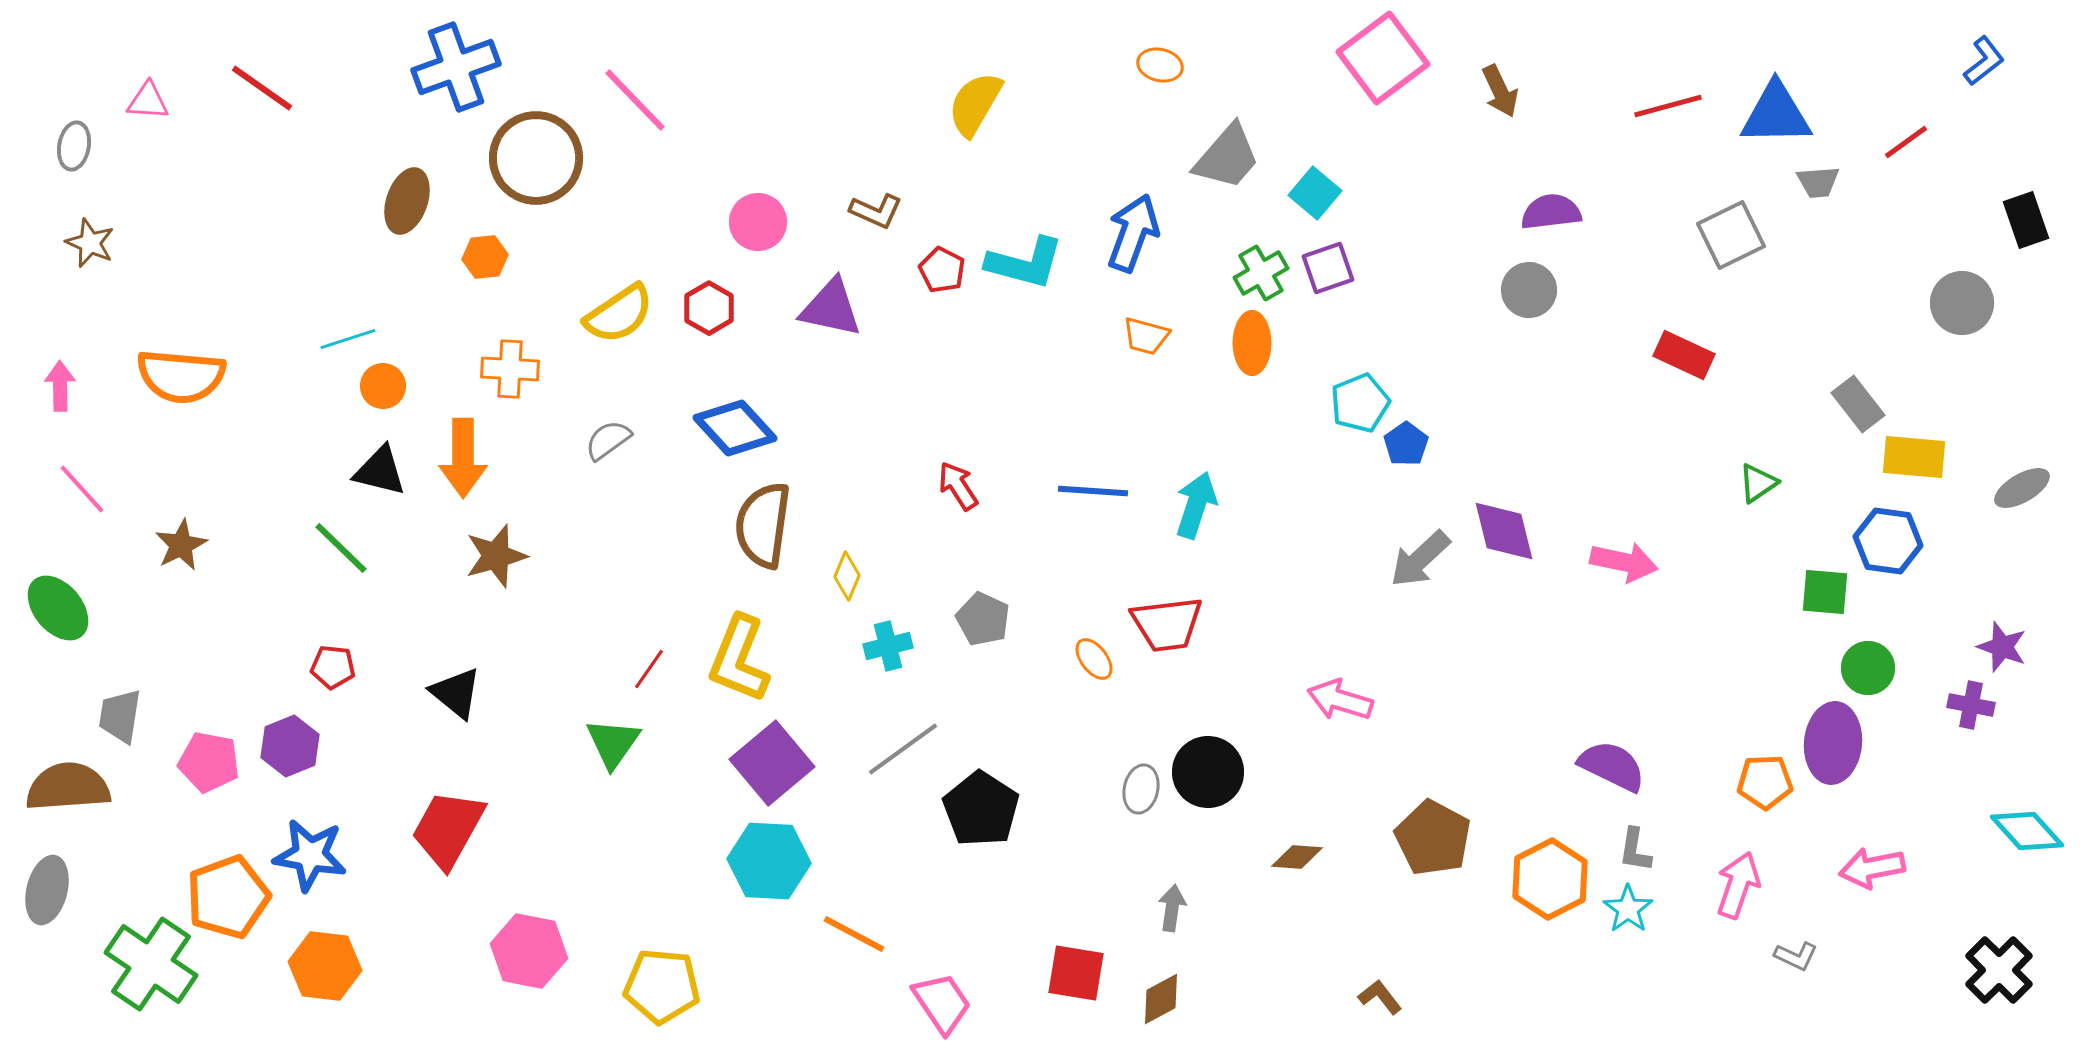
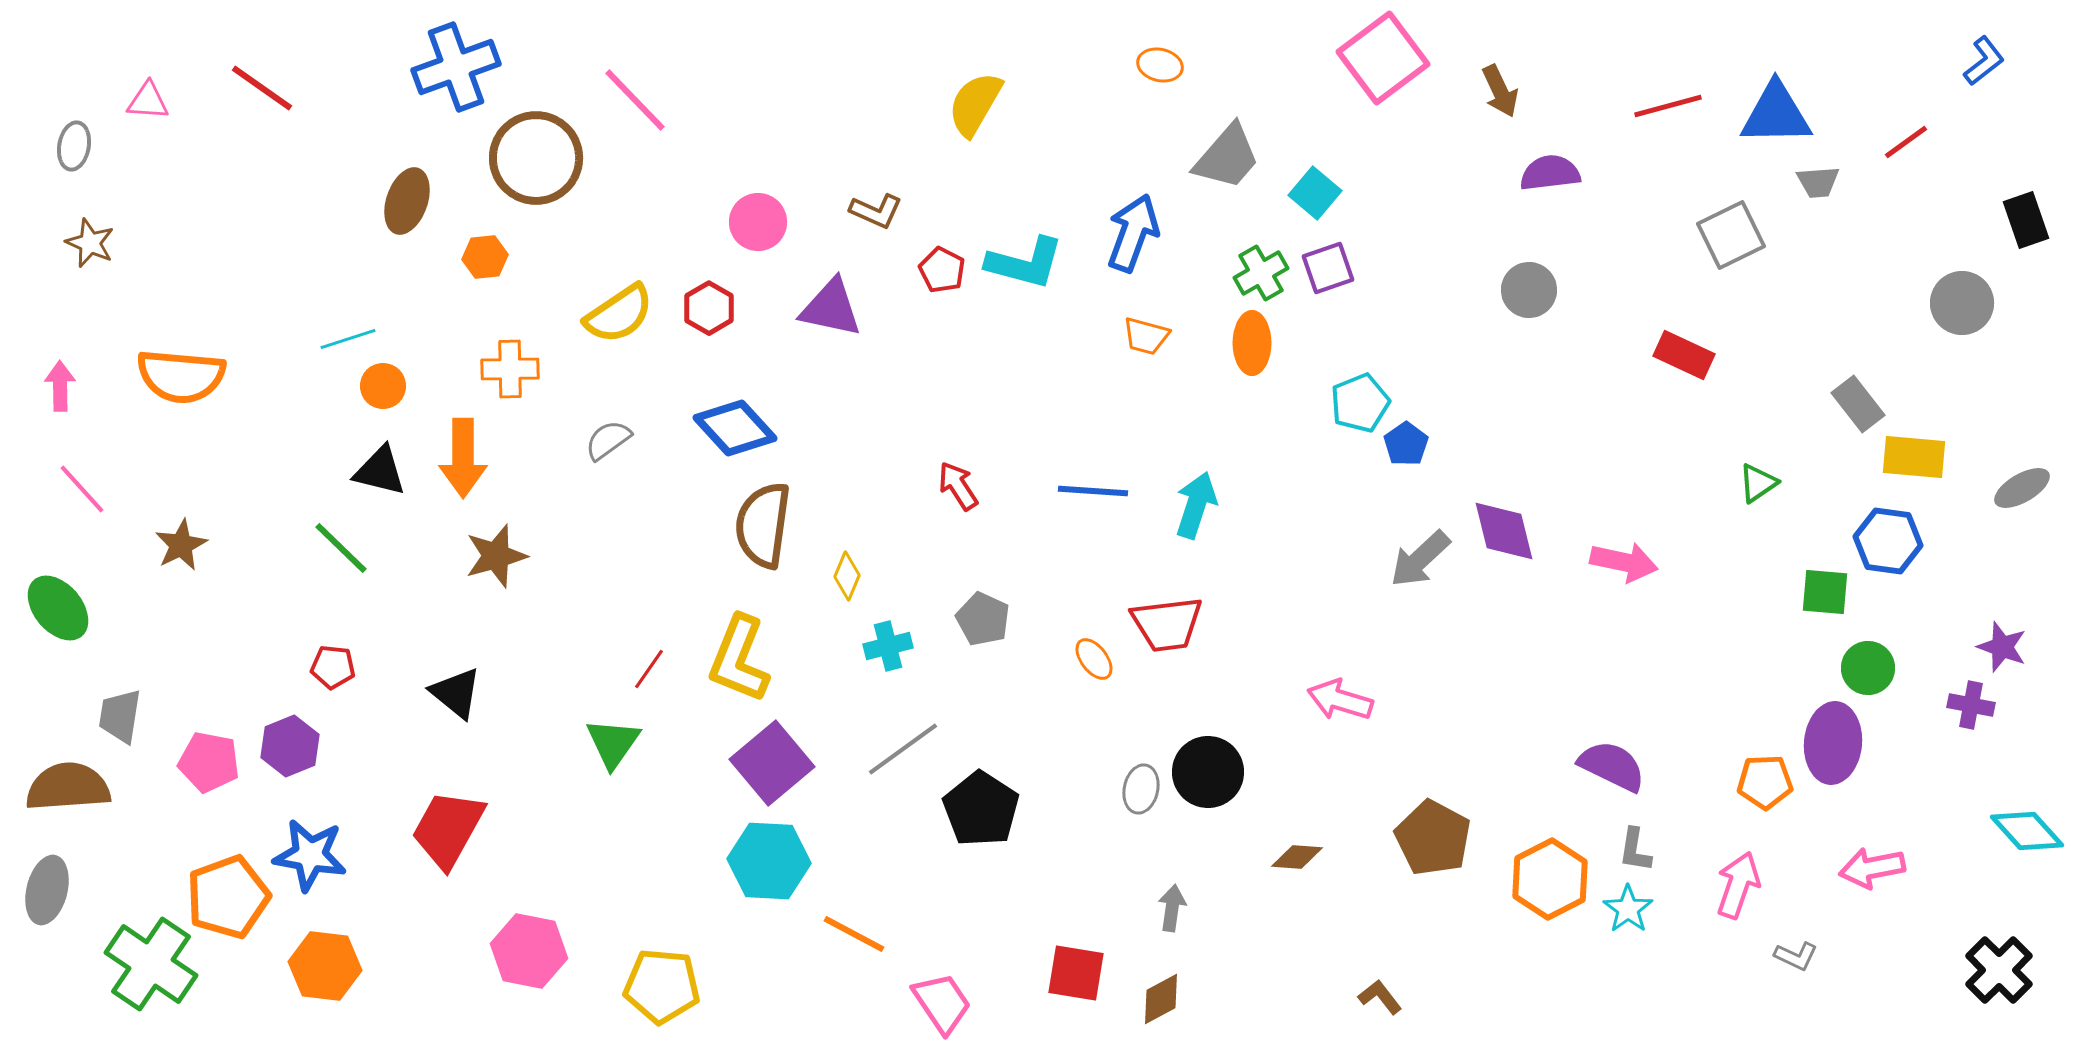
purple semicircle at (1551, 212): moved 1 px left, 39 px up
orange cross at (510, 369): rotated 4 degrees counterclockwise
